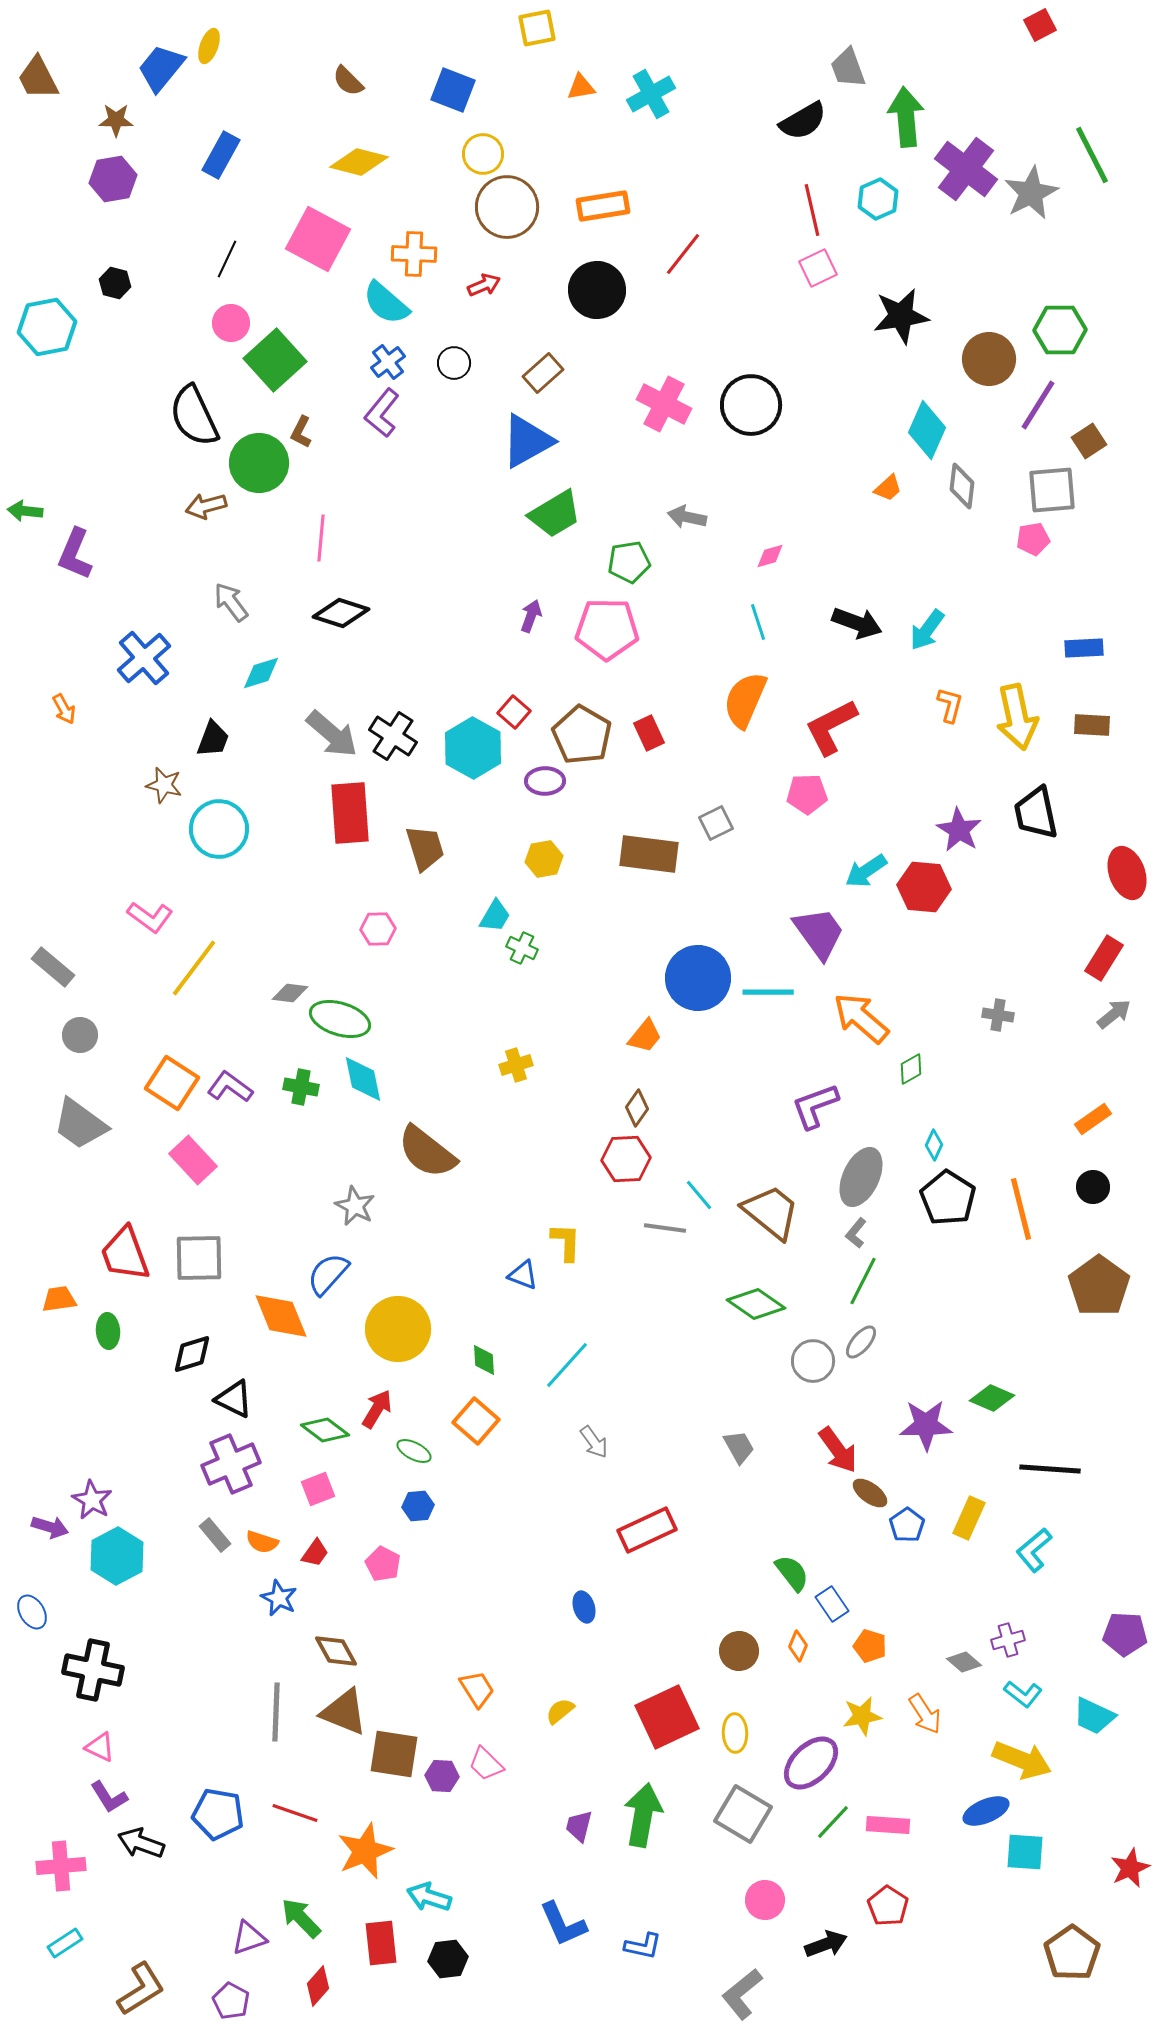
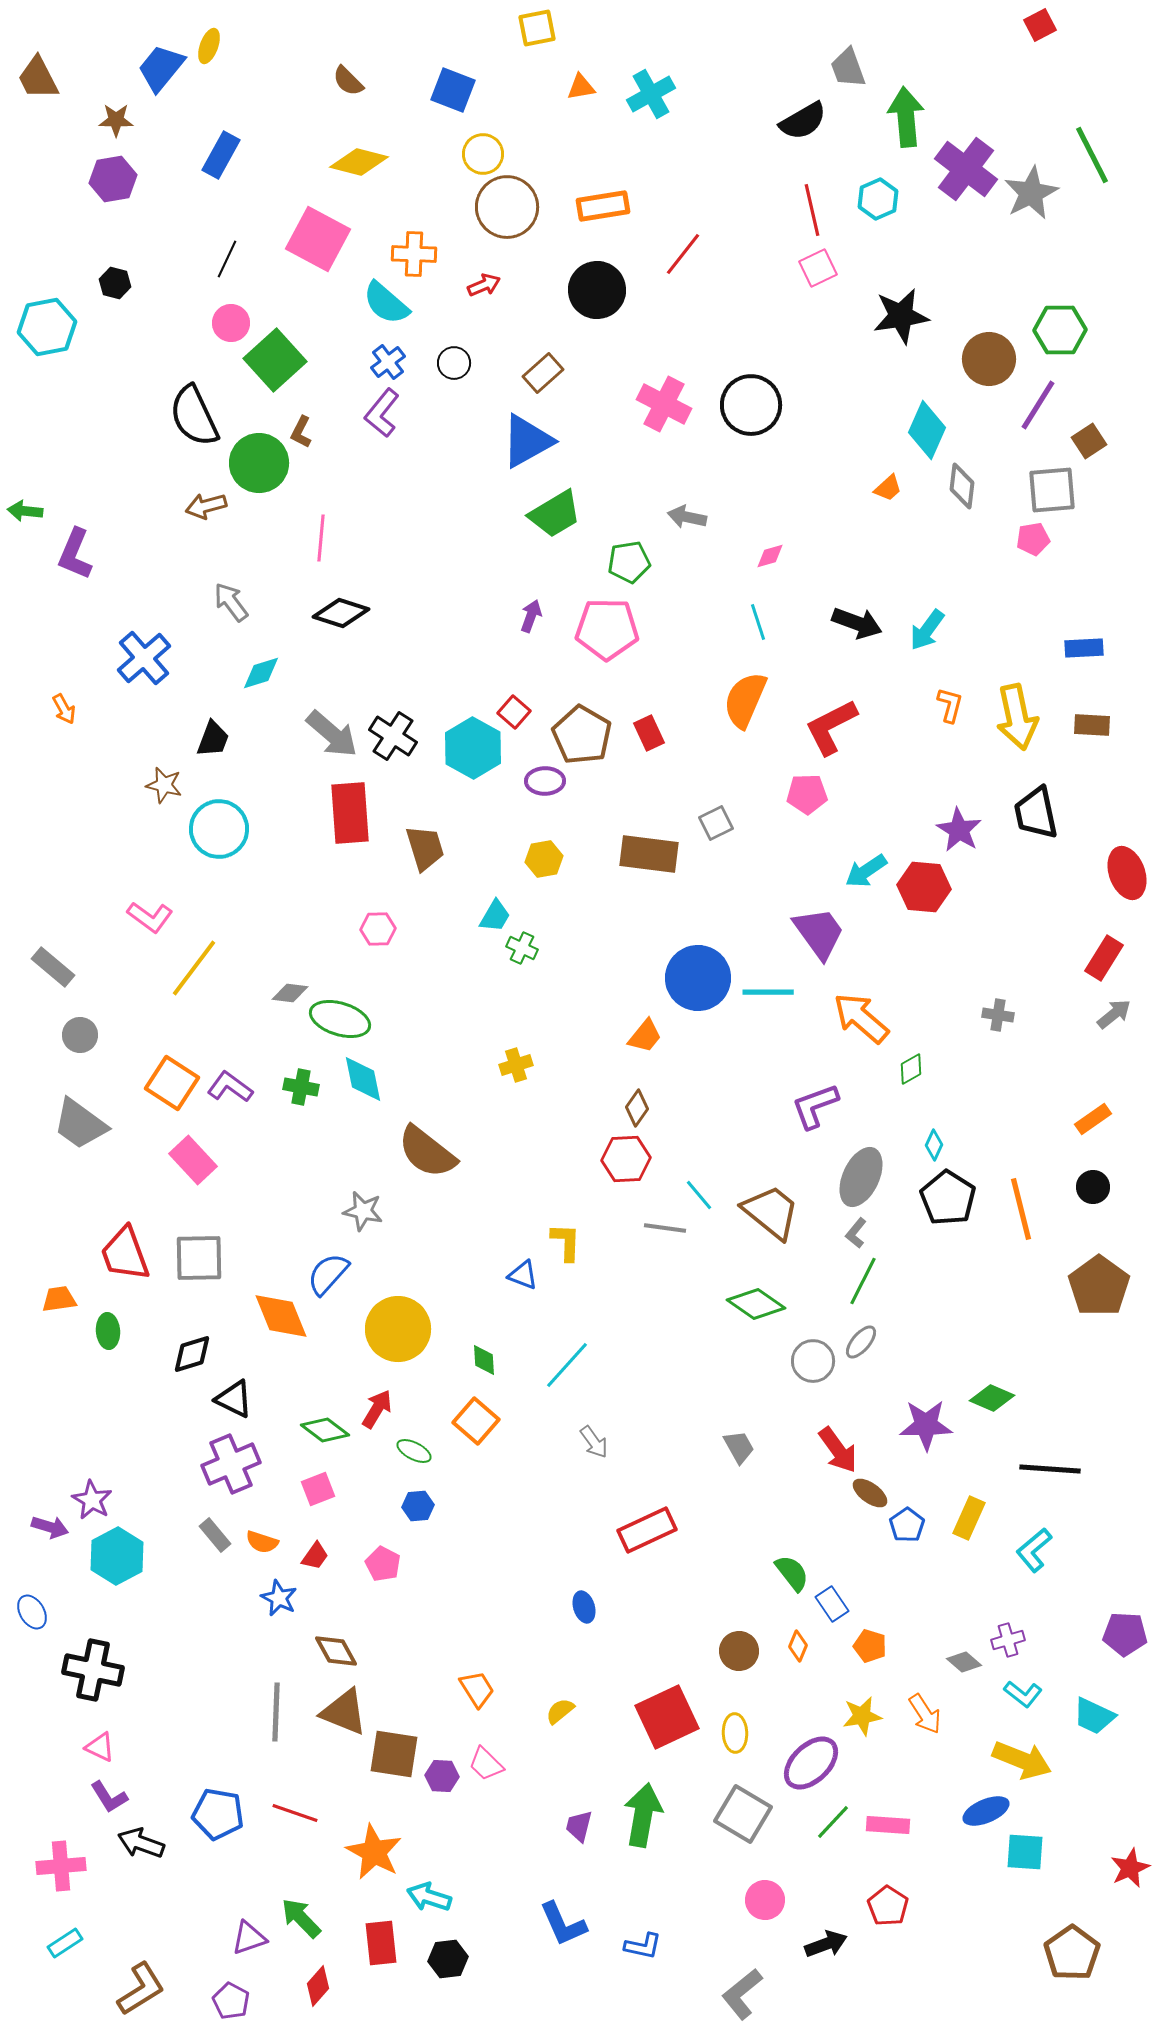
gray star at (355, 1206): moved 8 px right, 5 px down; rotated 15 degrees counterclockwise
red trapezoid at (315, 1553): moved 3 px down
orange star at (365, 1851): moved 9 px right, 1 px down; rotated 22 degrees counterclockwise
